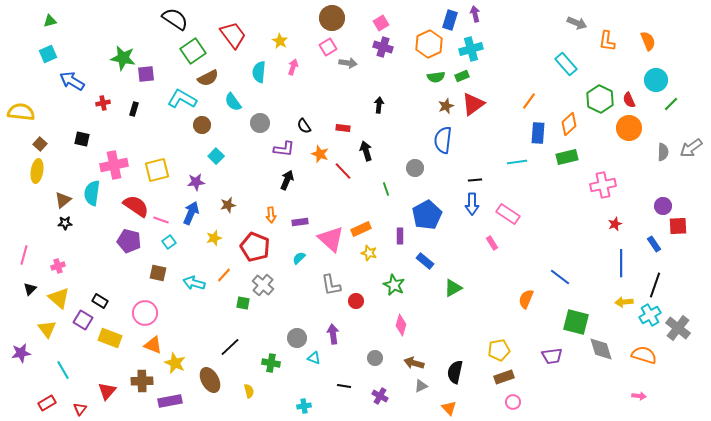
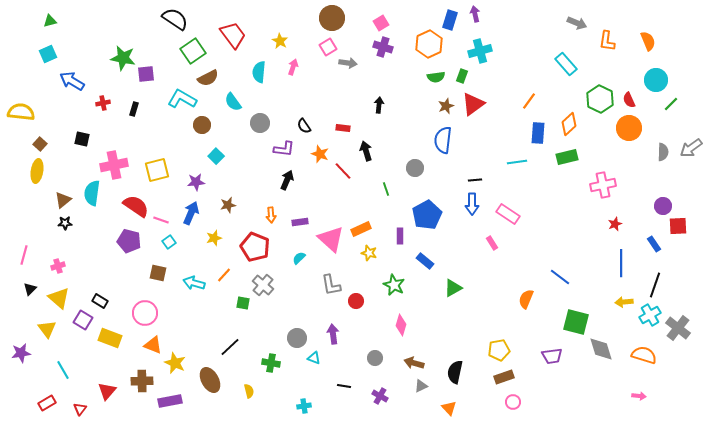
cyan cross at (471, 49): moved 9 px right, 2 px down
green rectangle at (462, 76): rotated 48 degrees counterclockwise
